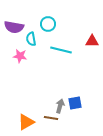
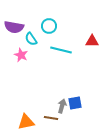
cyan circle: moved 1 px right, 2 px down
cyan semicircle: rotated 24 degrees counterclockwise
pink star: moved 1 px right, 1 px up; rotated 16 degrees clockwise
gray arrow: moved 2 px right
orange triangle: rotated 18 degrees clockwise
